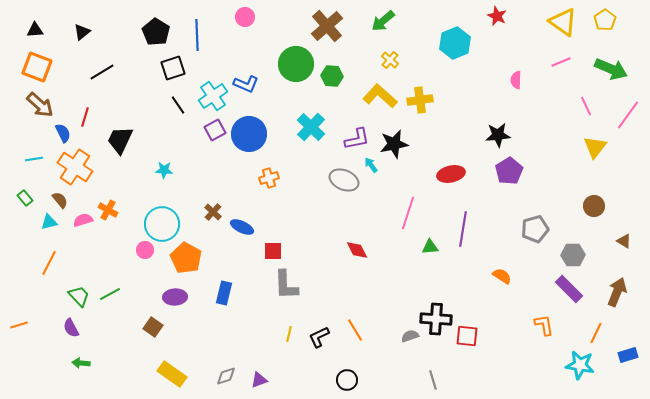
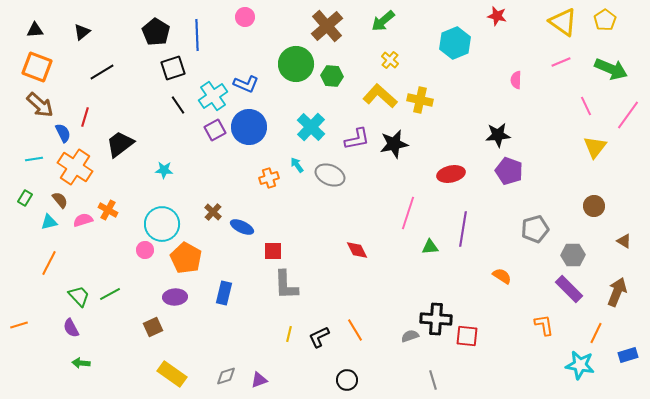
red star at (497, 16): rotated 12 degrees counterclockwise
yellow cross at (420, 100): rotated 20 degrees clockwise
blue circle at (249, 134): moved 7 px up
black trapezoid at (120, 140): moved 4 px down; rotated 28 degrees clockwise
cyan arrow at (371, 165): moved 74 px left
purple pentagon at (509, 171): rotated 20 degrees counterclockwise
gray ellipse at (344, 180): moved 14 px left, 5 px up
green rectangle at (25, 198): rotated 70 degrees clockwise
brown square at (153, 327): rotated 30 degrees clockwise
